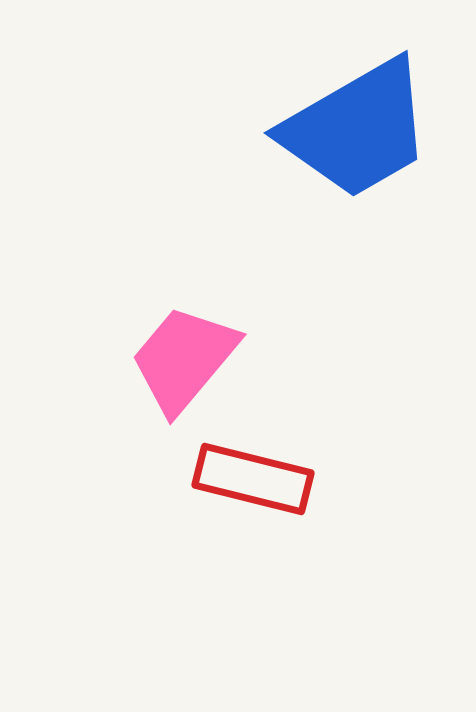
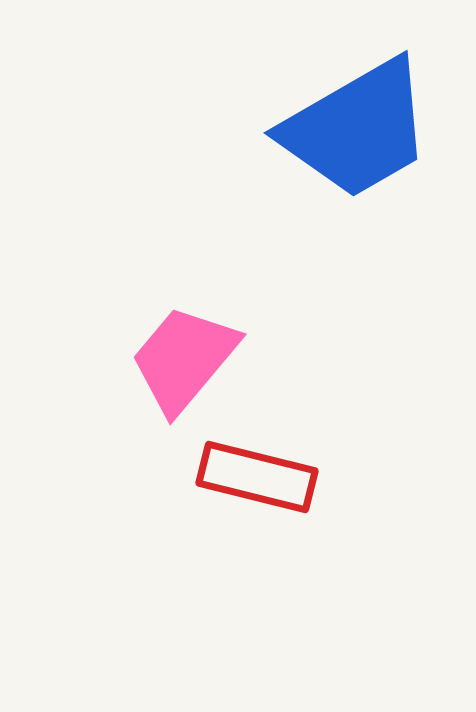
red rectangle: moved 4 px right, 2 px up
